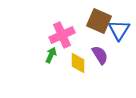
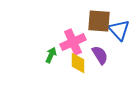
brown square: rotated 20 degrees counterclockwise
blue triangle: rotated 15 degrees counterclockwise
pink cross: moved 11 px right, 7 px down
